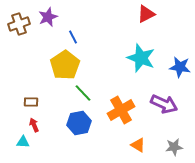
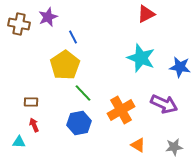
brown cross: rotated 30 degrees clockwise
cyan triangle: moved 4 px left
